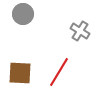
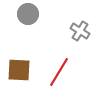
gray circle: moved 5 px right
brown square: moved 1 px left, 3 px up
